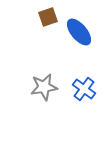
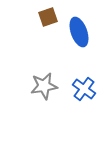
blue ellipse: rotated 20 degrees clockwise
gray star: moved 1 px up
